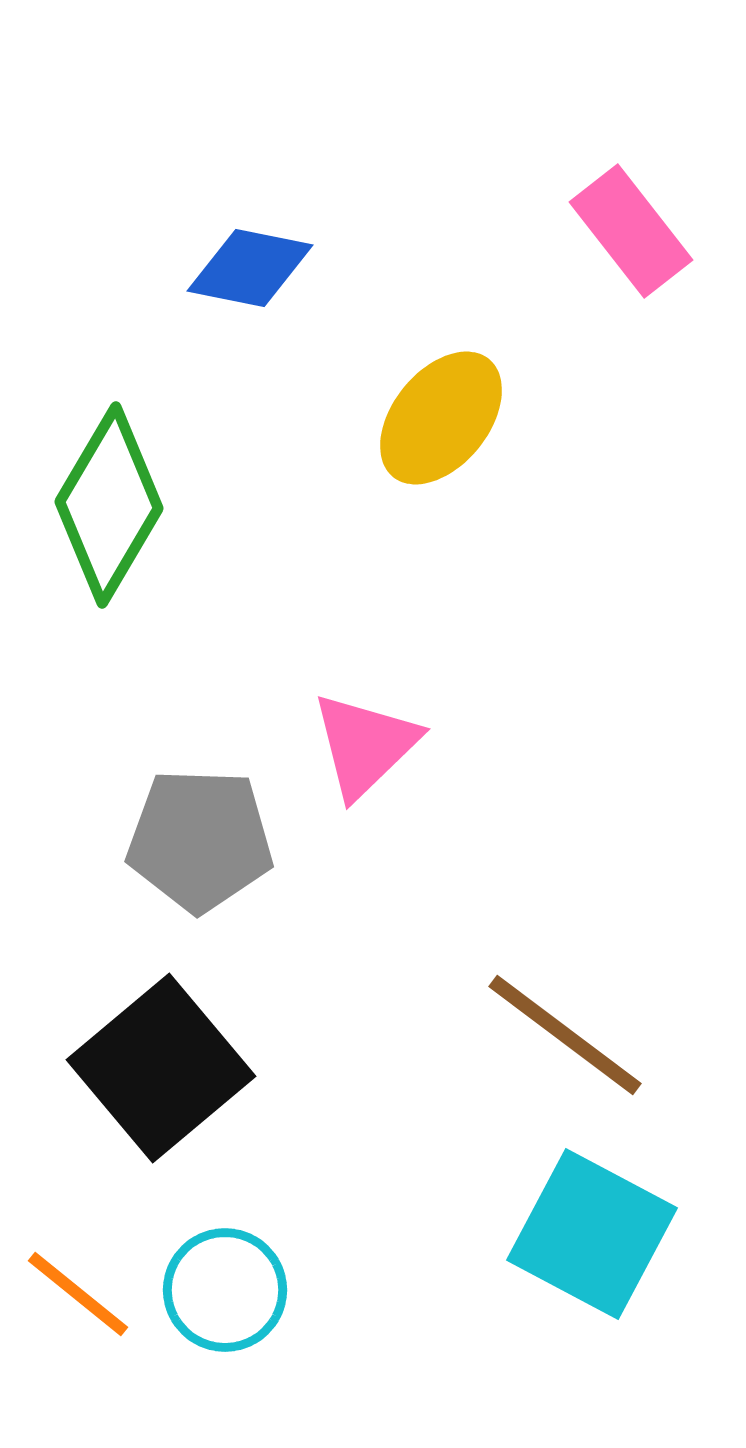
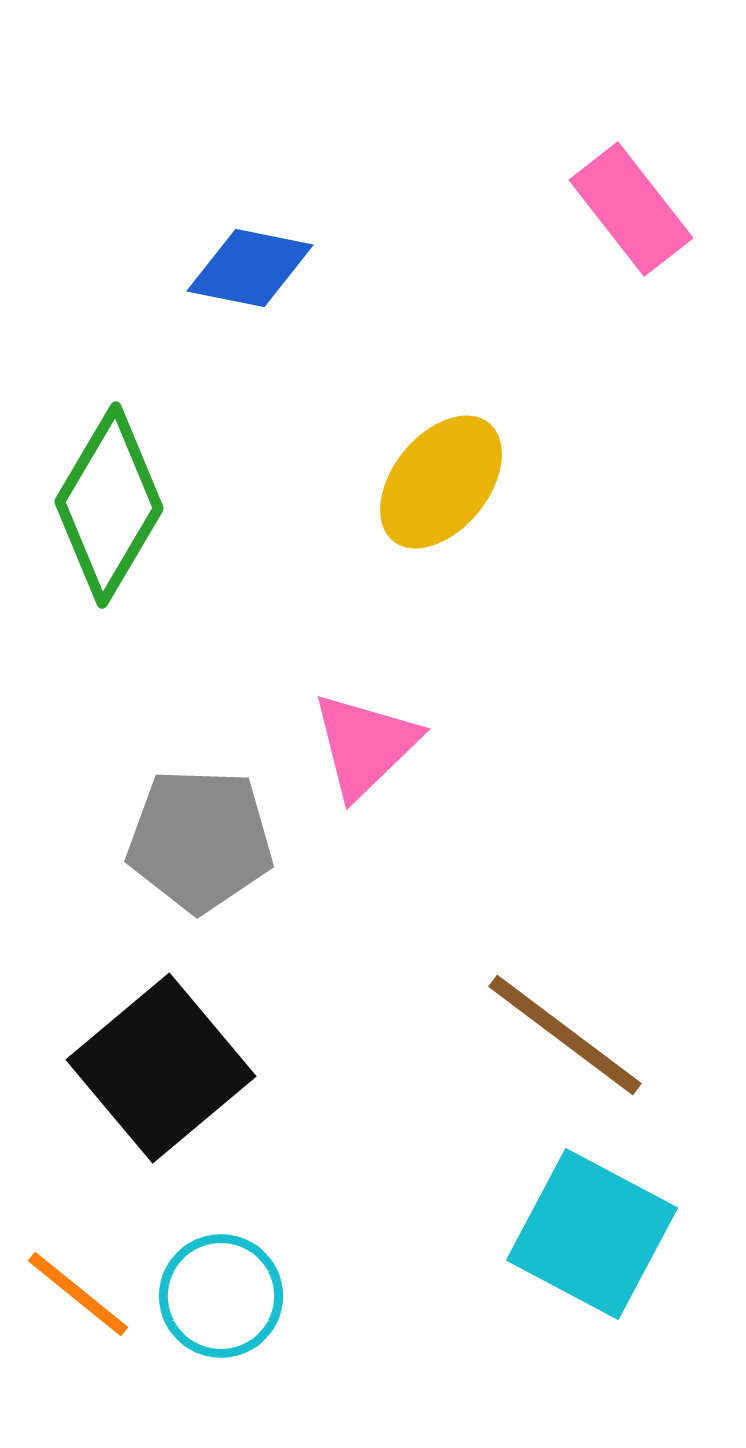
pink rectangle: moved 22 px up
yellow ellipse: moved 64 px down
cyan circle: moved 4 px left, 6 px down
